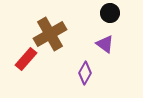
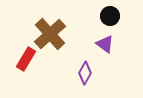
black circle: moved 3 px down
brown cross: rotated 12 degrees counterclockwise
red rectangle: rotated 10 degrees counterclockwise
